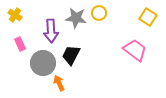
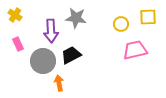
yellow circle: moved 22 px right, 11 px down
yellow square: rotated 36 degrees counterclockwise
pink rectangle: moved 2 px left
pink trapezoid: rotated 50 degrees counterclockwise
black trapezoid: rotated 35 degrees clockwise
gray circle: moved 2 px up
orange arrow: rotated 14 degrees clockwise
